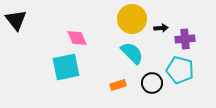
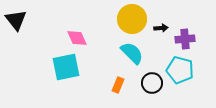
orange rectangle: rotated 49 degrees counterclockwise
